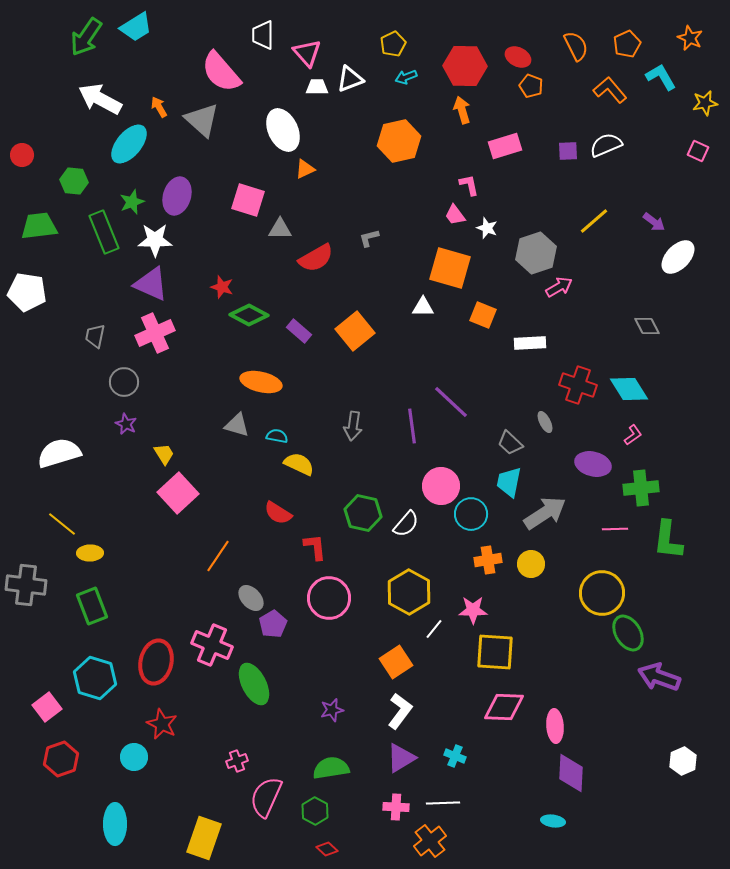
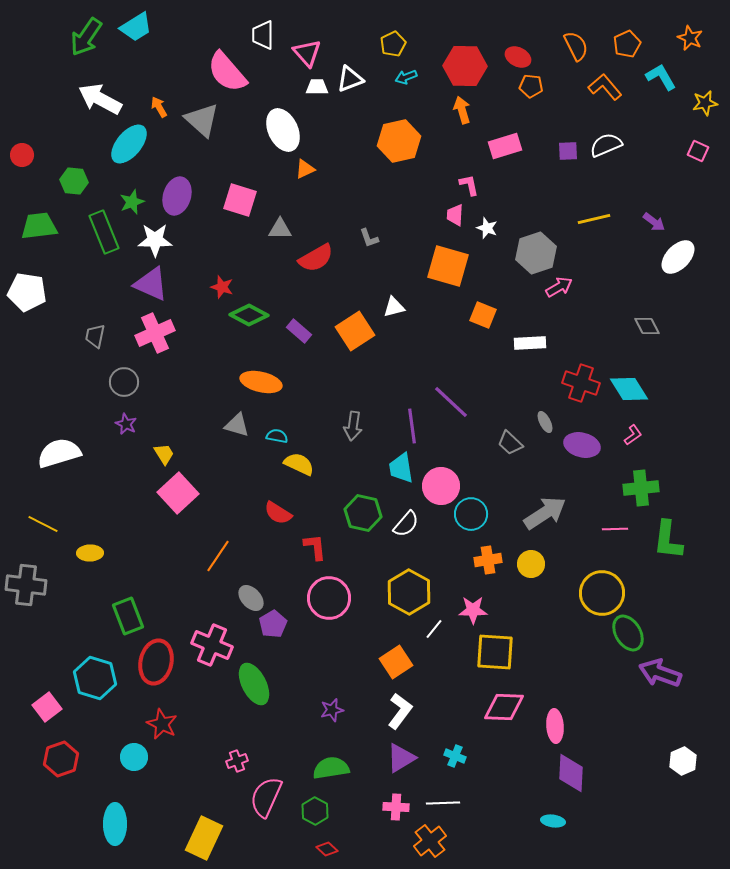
pink semicircle at (221, 72): moved 6 px right
orange pentagon at (531, 86): rotated 15 degrees counterclockwise
orange L-shape at (610, 90): moved 5 px left, 3 px up
pink square at (248, 200): moved 8 px left
pink trapezoid at (455, 215): rotated 40 degrees clockwise
yellow line at (594, 221): moved 2 px up; rotated 28 degrees clockwise
gray L-shape at (369, 238): rotated 95 degrees counterclockwise
orange square at (450, 268): moved 2 px left, 2 px up
white triangle at (423, 307): moved 29 px left; rotated 15 degrees counterclockwise
orange square at (355, 331): rotated 6 degrees clockwise
red cross at (578, 385): moved 3 px right, 2 px up
purple ellipse at (593, 464): moved 11 px left, 19 px up
cyan trapezoid at (509, 482): moved 108 px left, 14 px up; rotated 20 degrees counterclockwise
yellow line at (62, 524): moved 19 px left; rotated 12 degrees counterclockwise
green rectangle at (92, 606): moved 36 px right, 10 px down
purple arrow at (659, 677): moved 1 px right, 4 px up
yellow rectangle at (204, 838): rotated 6 degrees clockwise
